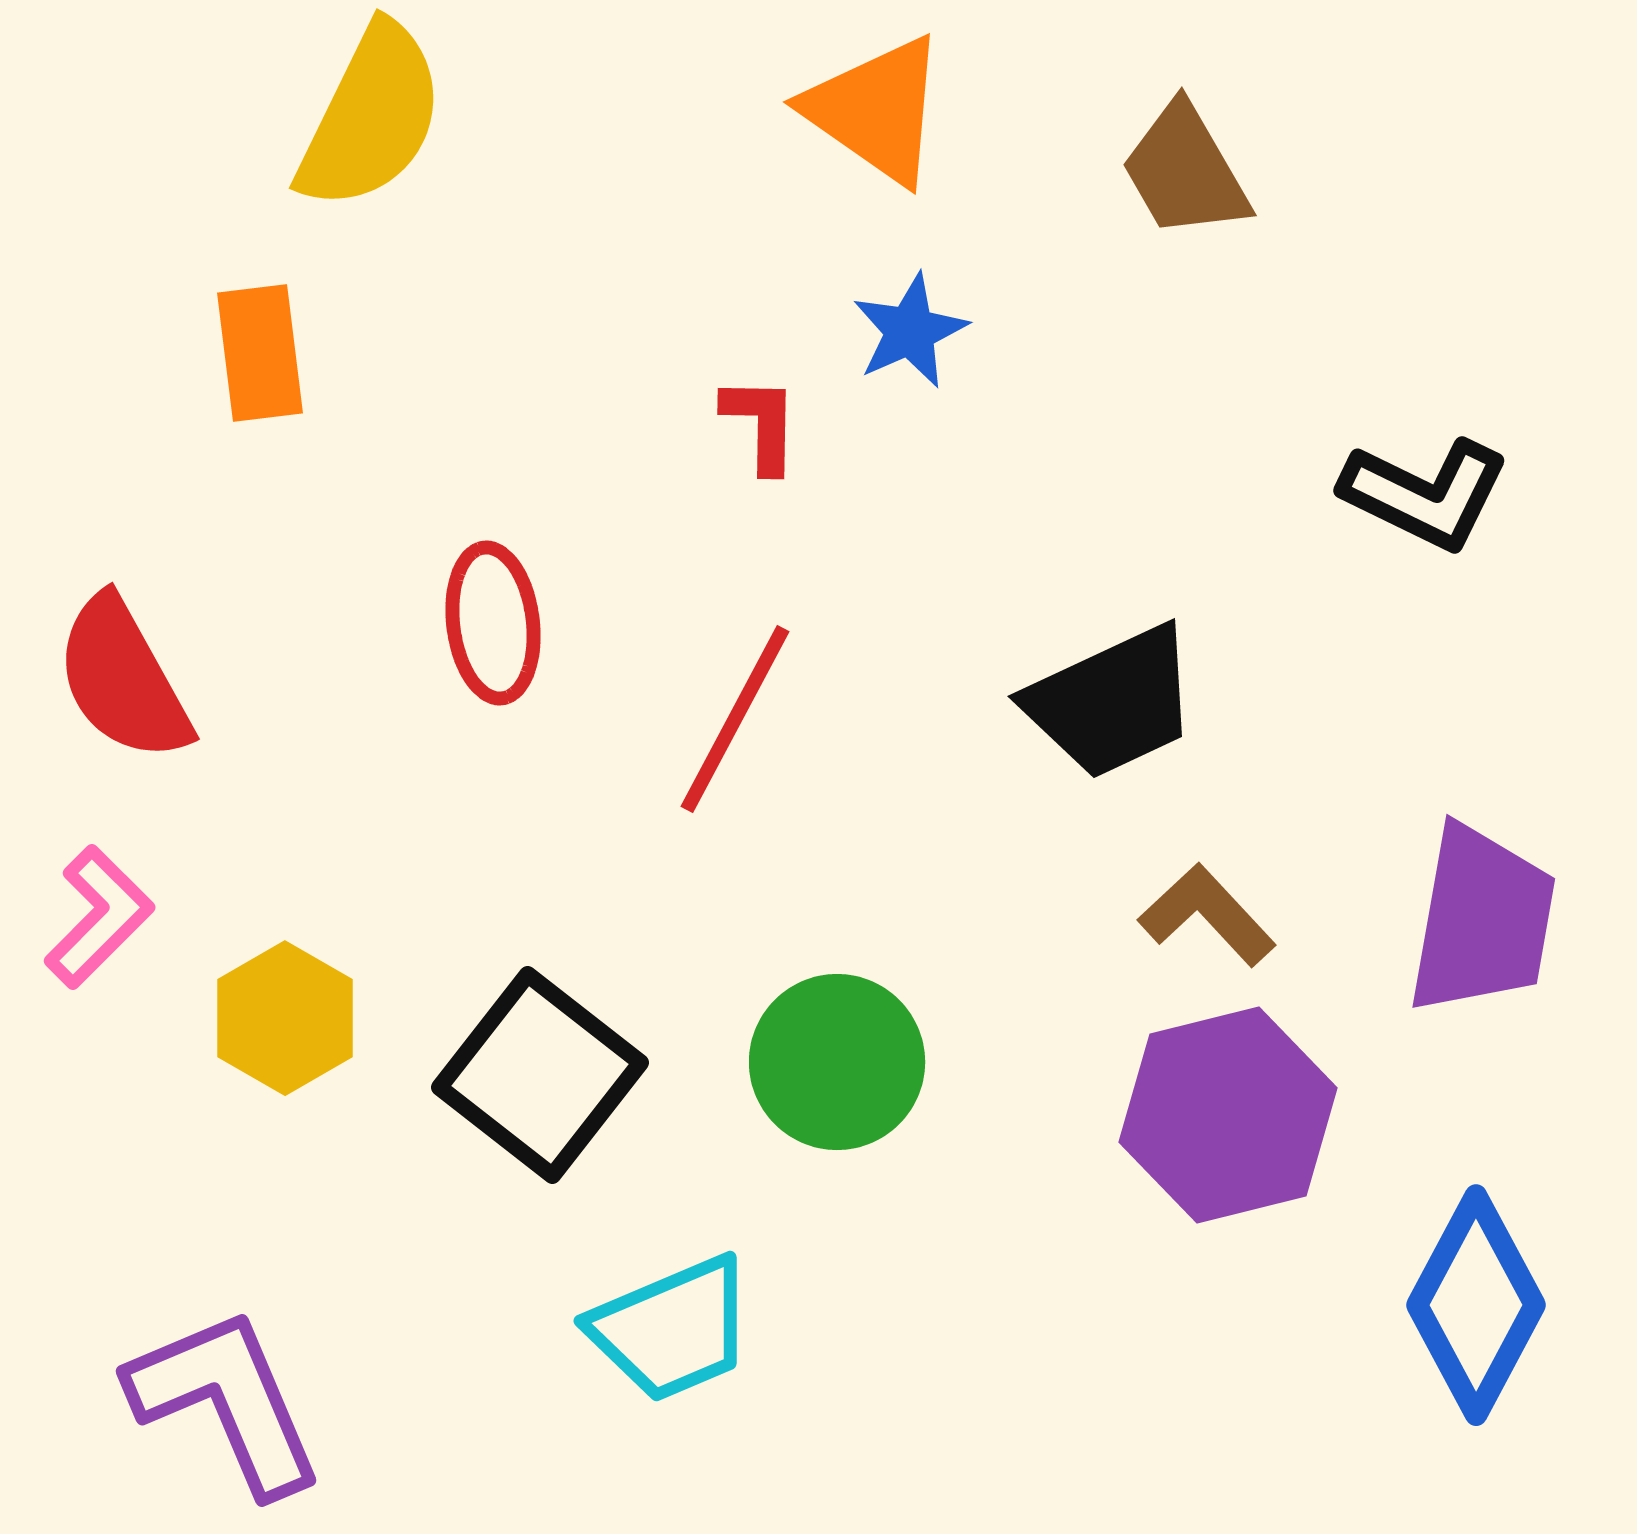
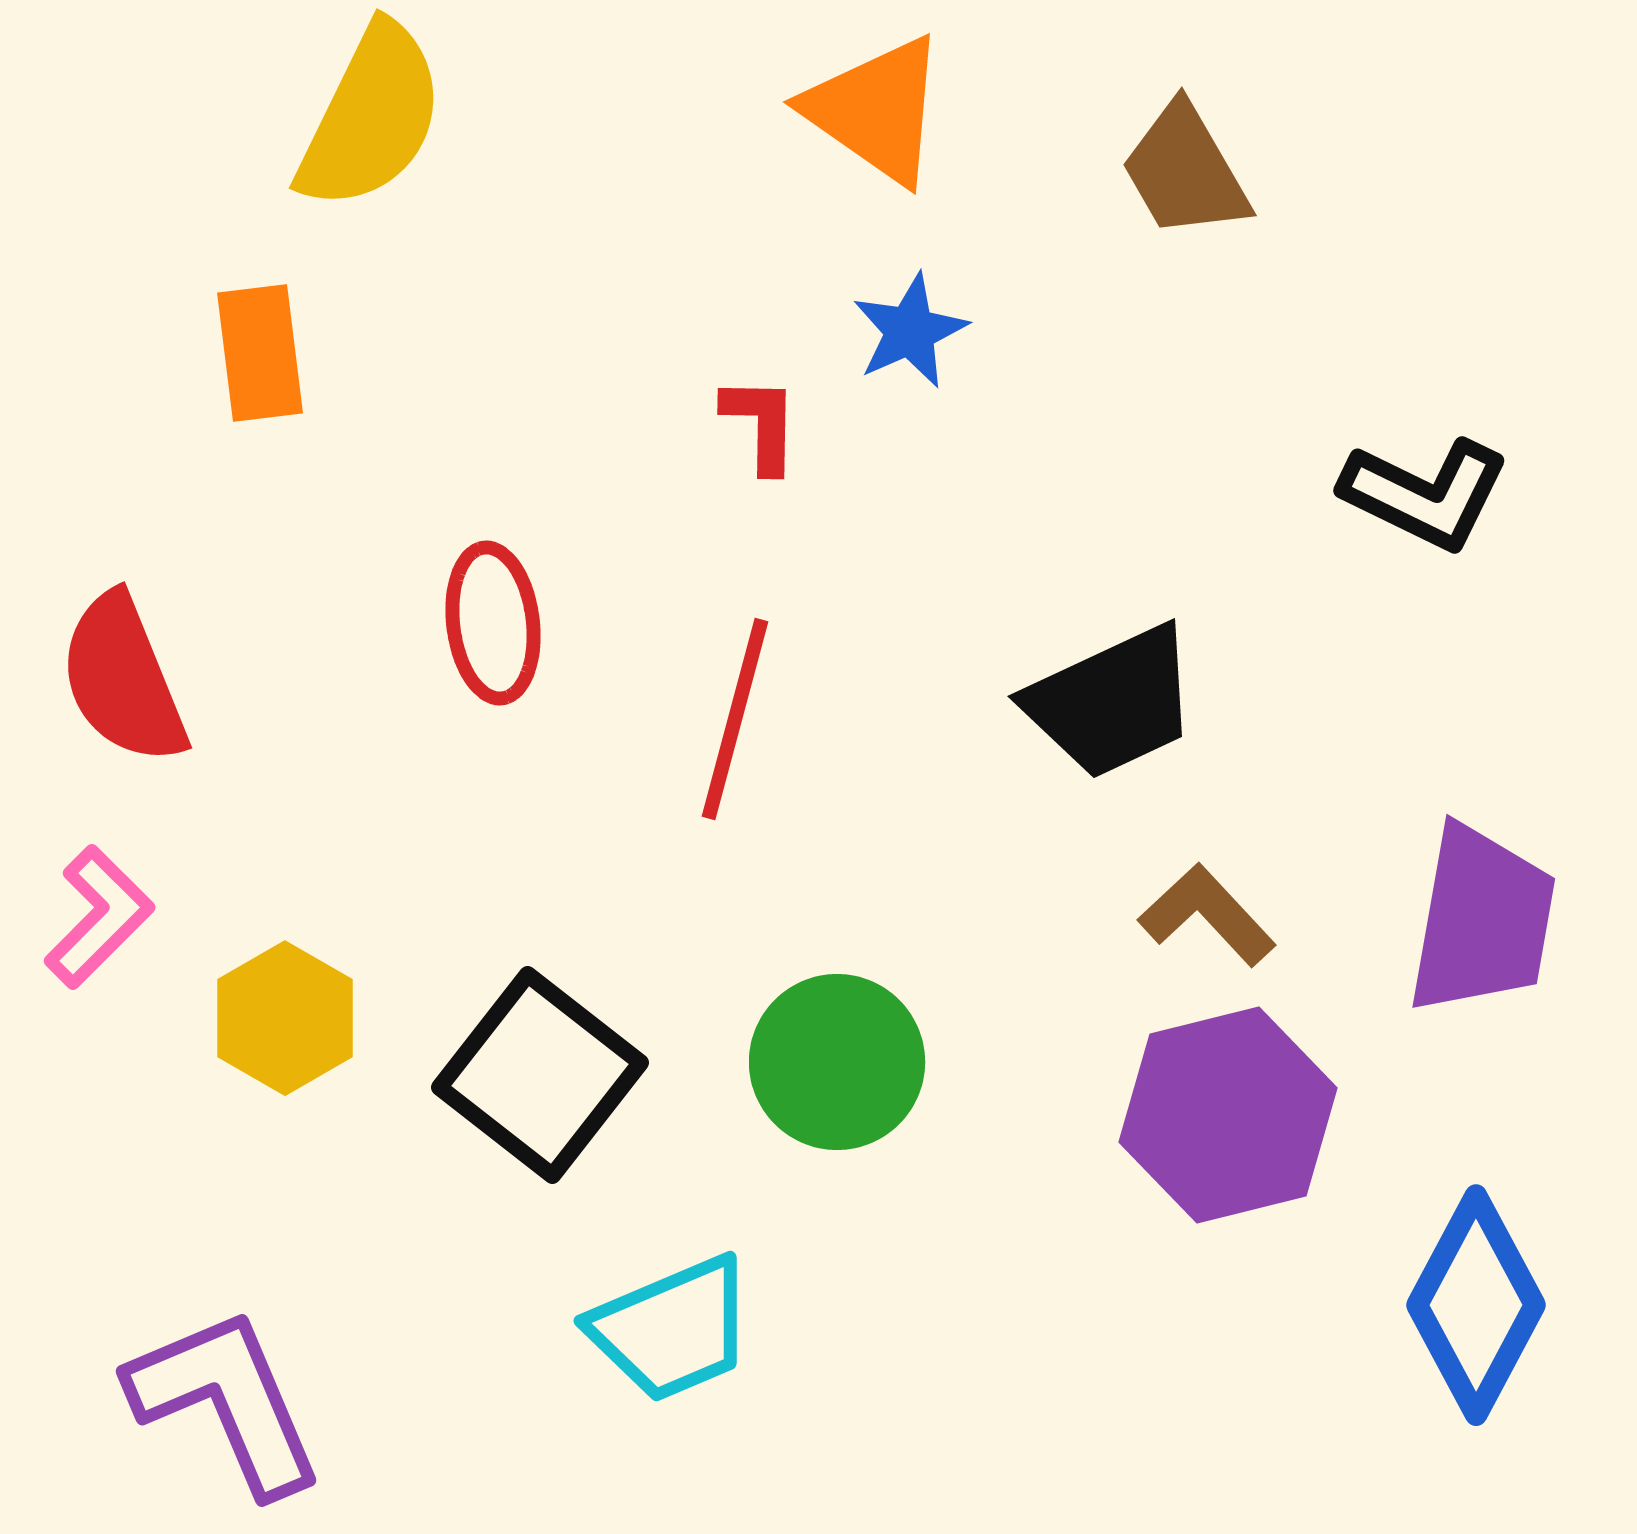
red semicircle: rotated 7 degrees clockwise
red line: rotated 13 degrees counterclockwise
